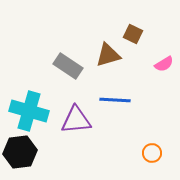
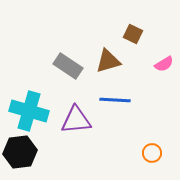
brown triangle: moved 6 px down
